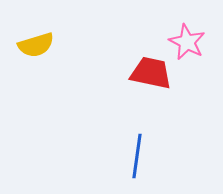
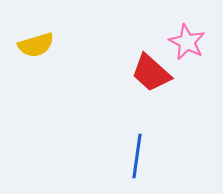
red trapezoid: rotated 150 degrees counterclockwise
